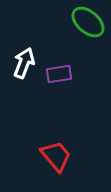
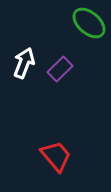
green ellipse: moved 1 px right, 1 px down
purple rectangle: moved 1 px right, 5 px up; rotated 35 degrees counterclockwise
